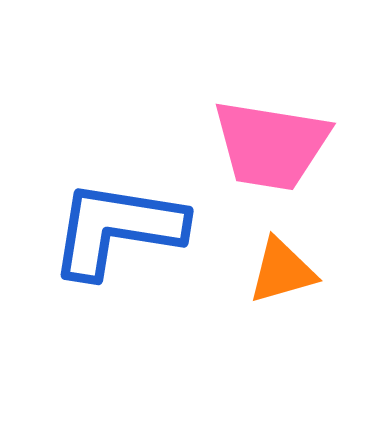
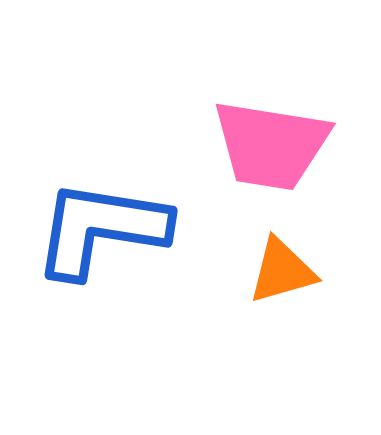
blue L-shape: moved 16 px left
